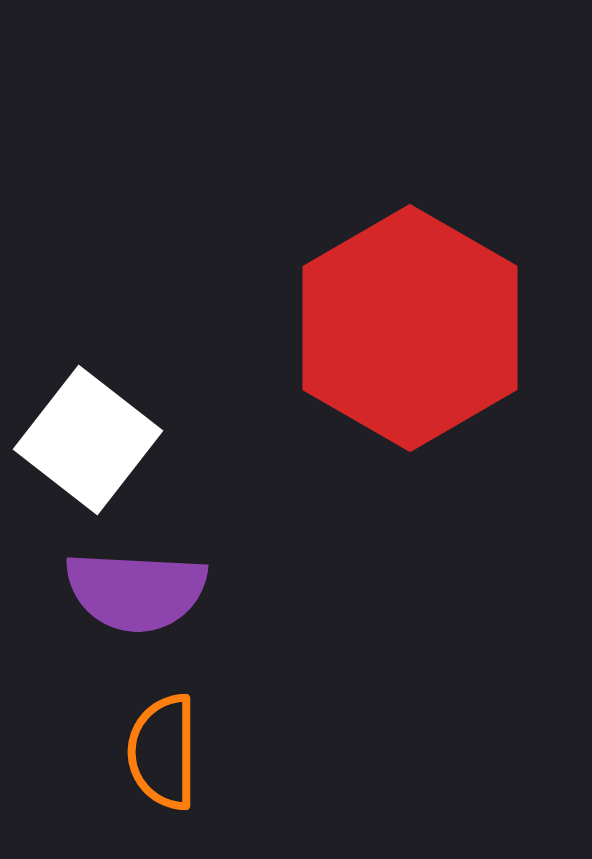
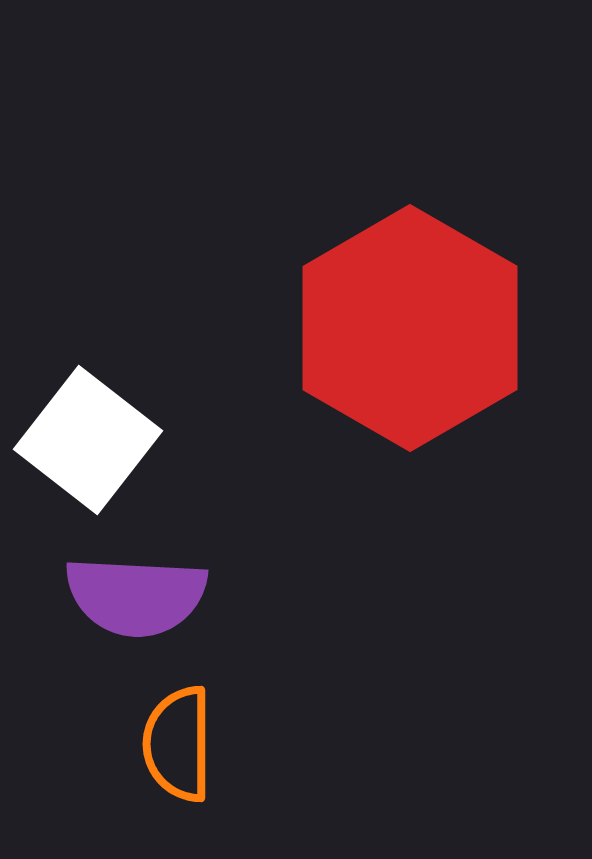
purple semicircle: moved 5 px down
orange semicircle: moved 15 px right, 8 px up
